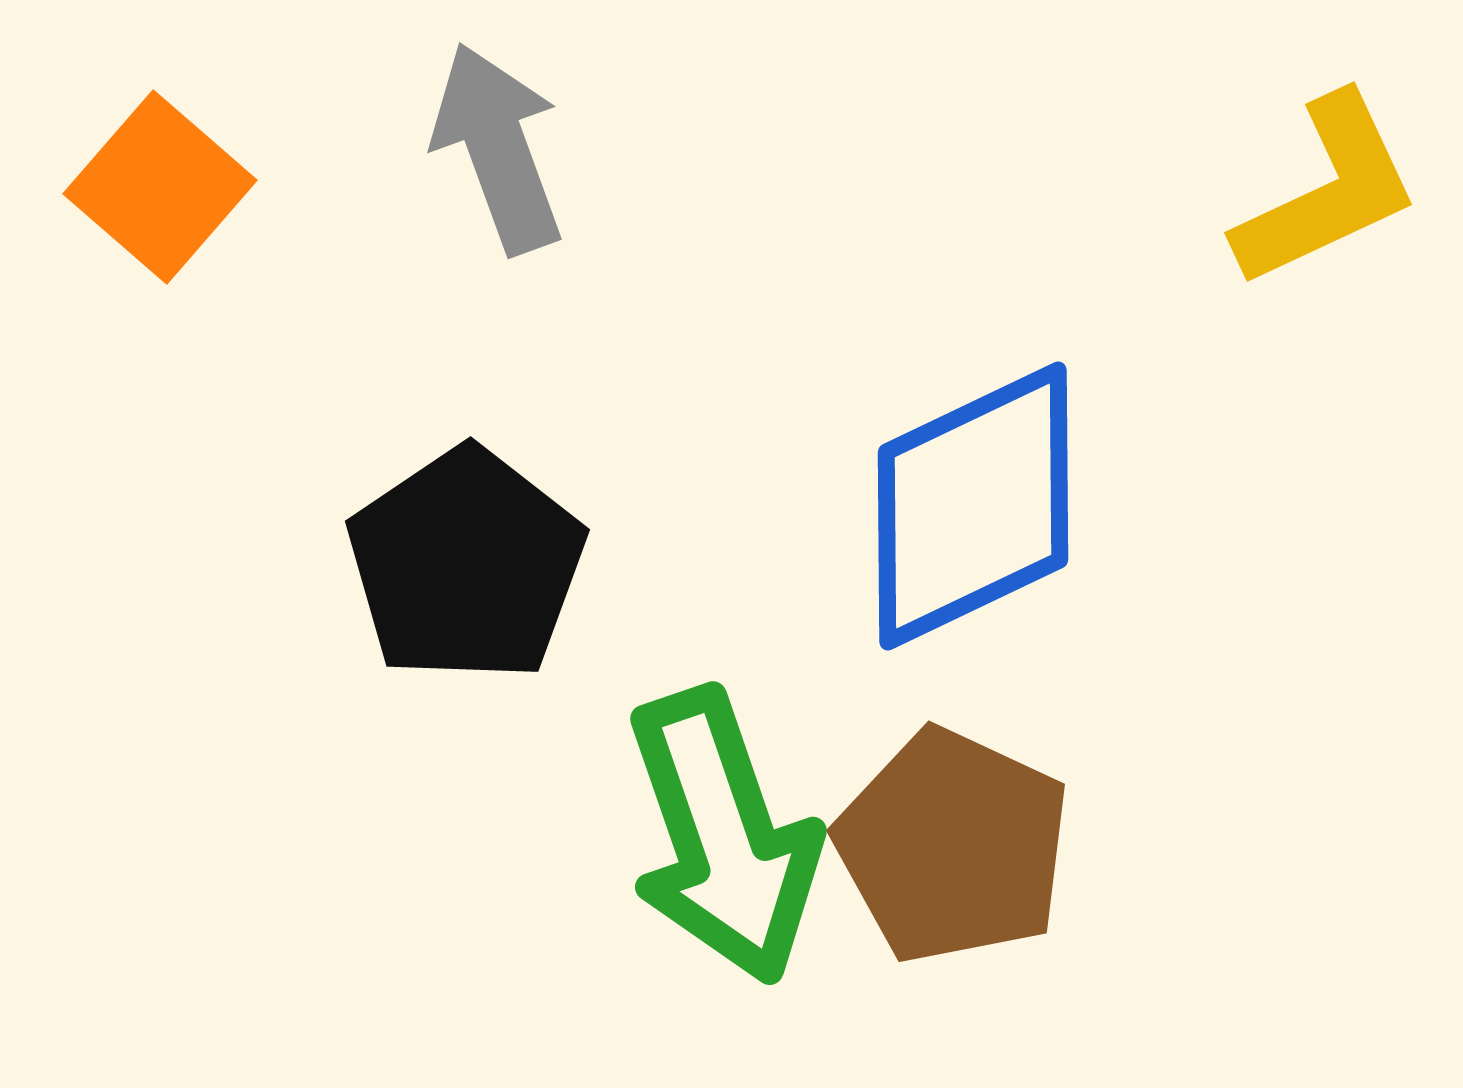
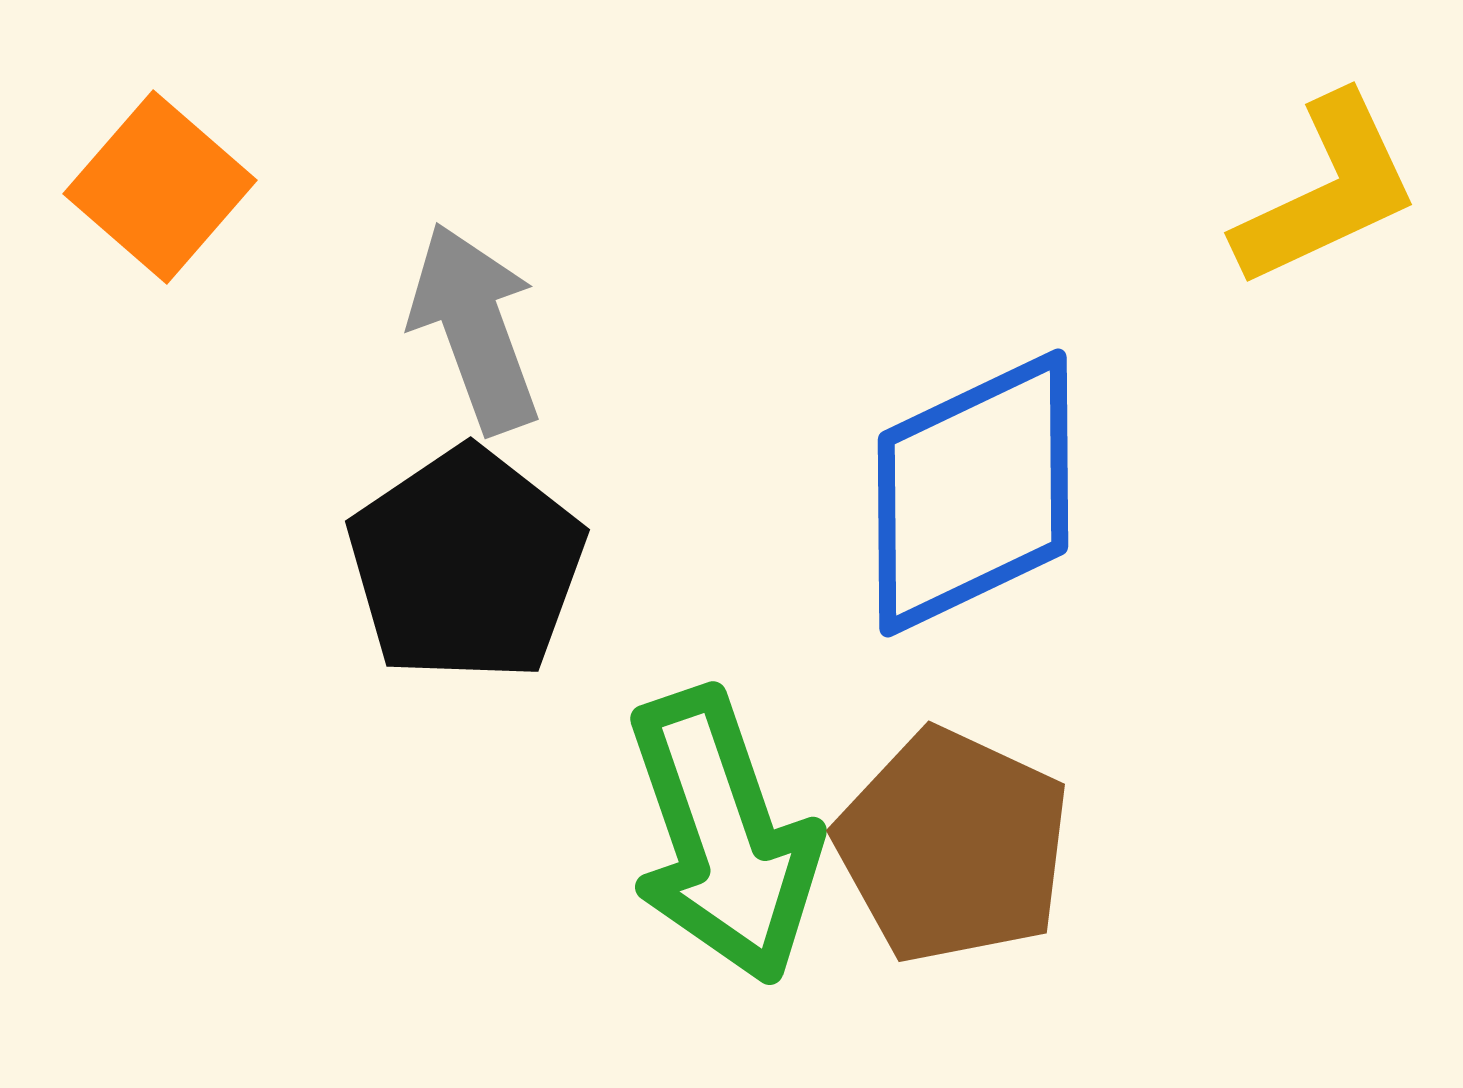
gray arrow: moved 23 px left, 180 px down
blue diamond: moved 13 px up
